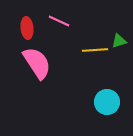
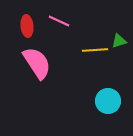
red ellipse: moved 2 px up
cyan circle: moved 1 px right, 1 px up
